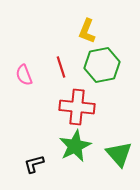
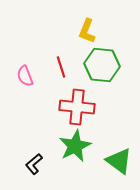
green hexagon: rotated 16 degrees clockwise
pink semicircle: moved 1 px right, 1 px down
green triangle: moved 7 px down; rotated 12 degrees counterclockwise
black L-shape: rotated 25 degrees counterclockwise
